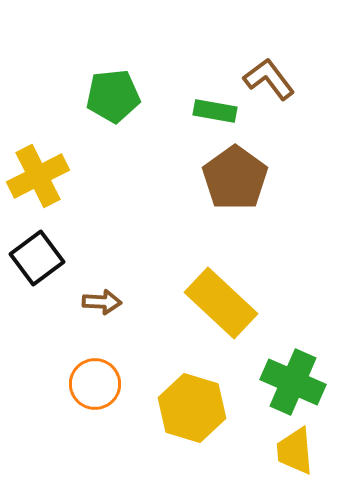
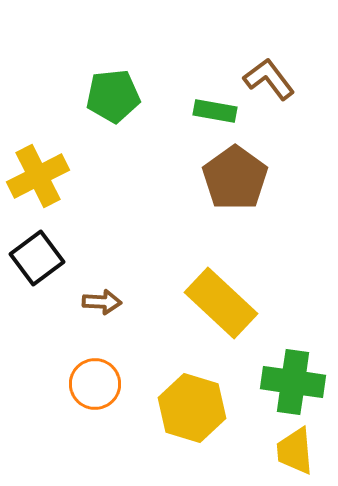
green cross: rotated 16 degrees counterclockwise
